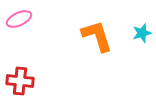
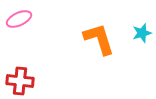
orange L-shape: moved 2 px right, 3 px down
